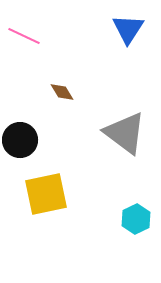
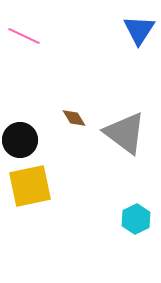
blue triangle: moved 11 px right, 1 px down
brown diamond: moved 12 px right, 26 px down
yellow square: moved 16 px left, 8 px up
